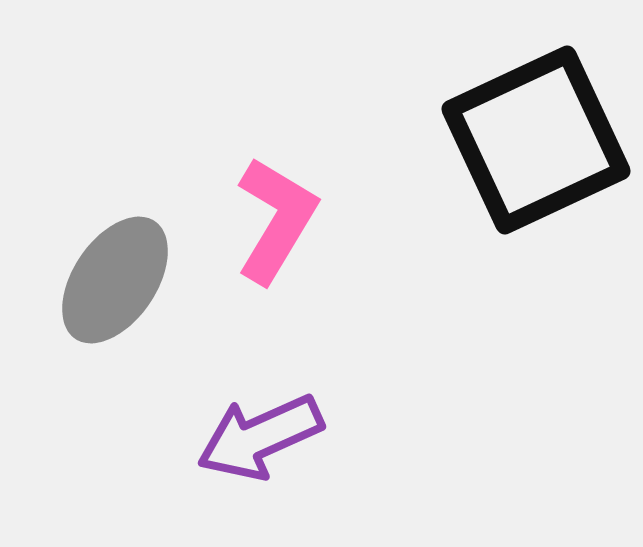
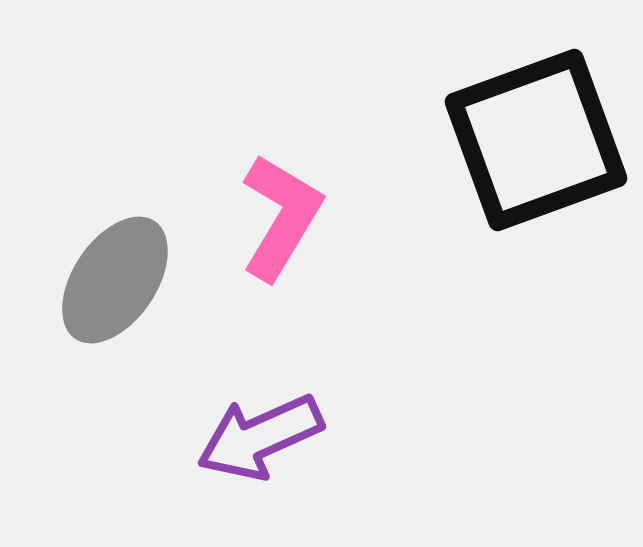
black square: rotated 5 degrees clockwise
pink L-shape: moved 5 px right, 3 px up
